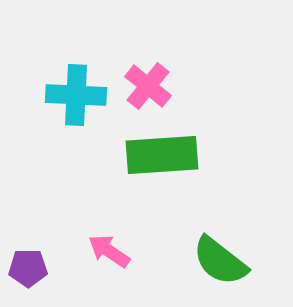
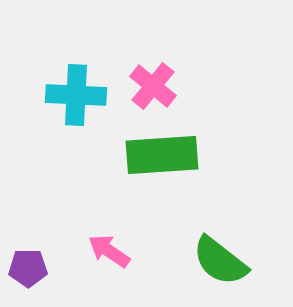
pink cross: moved 5 px right
